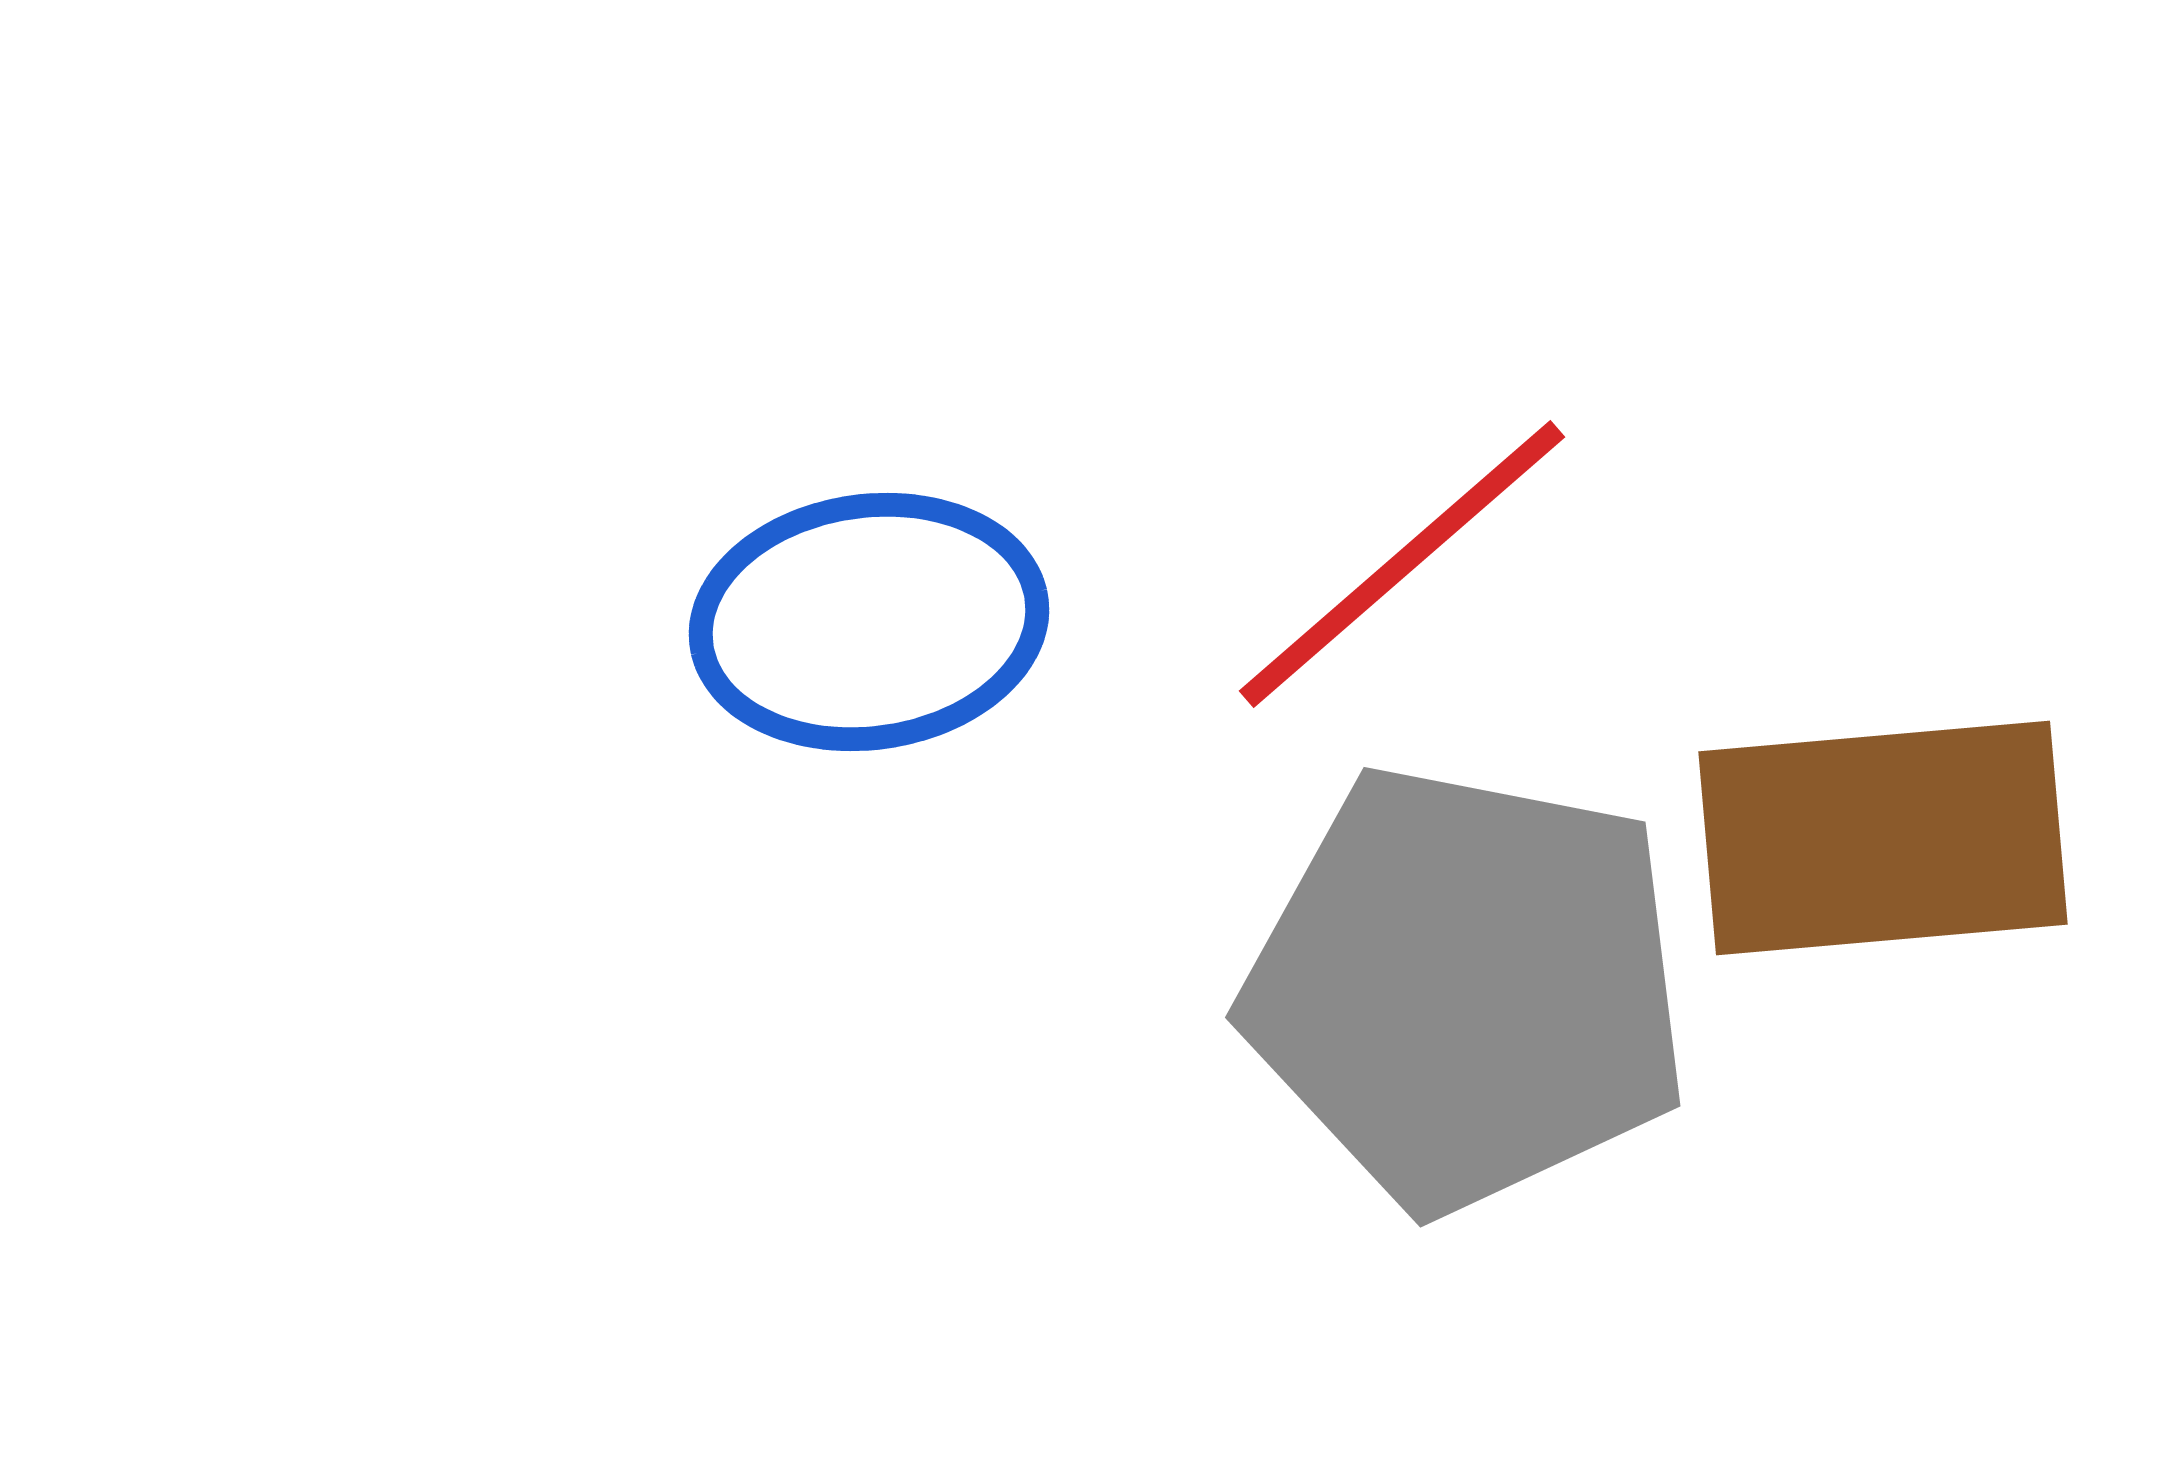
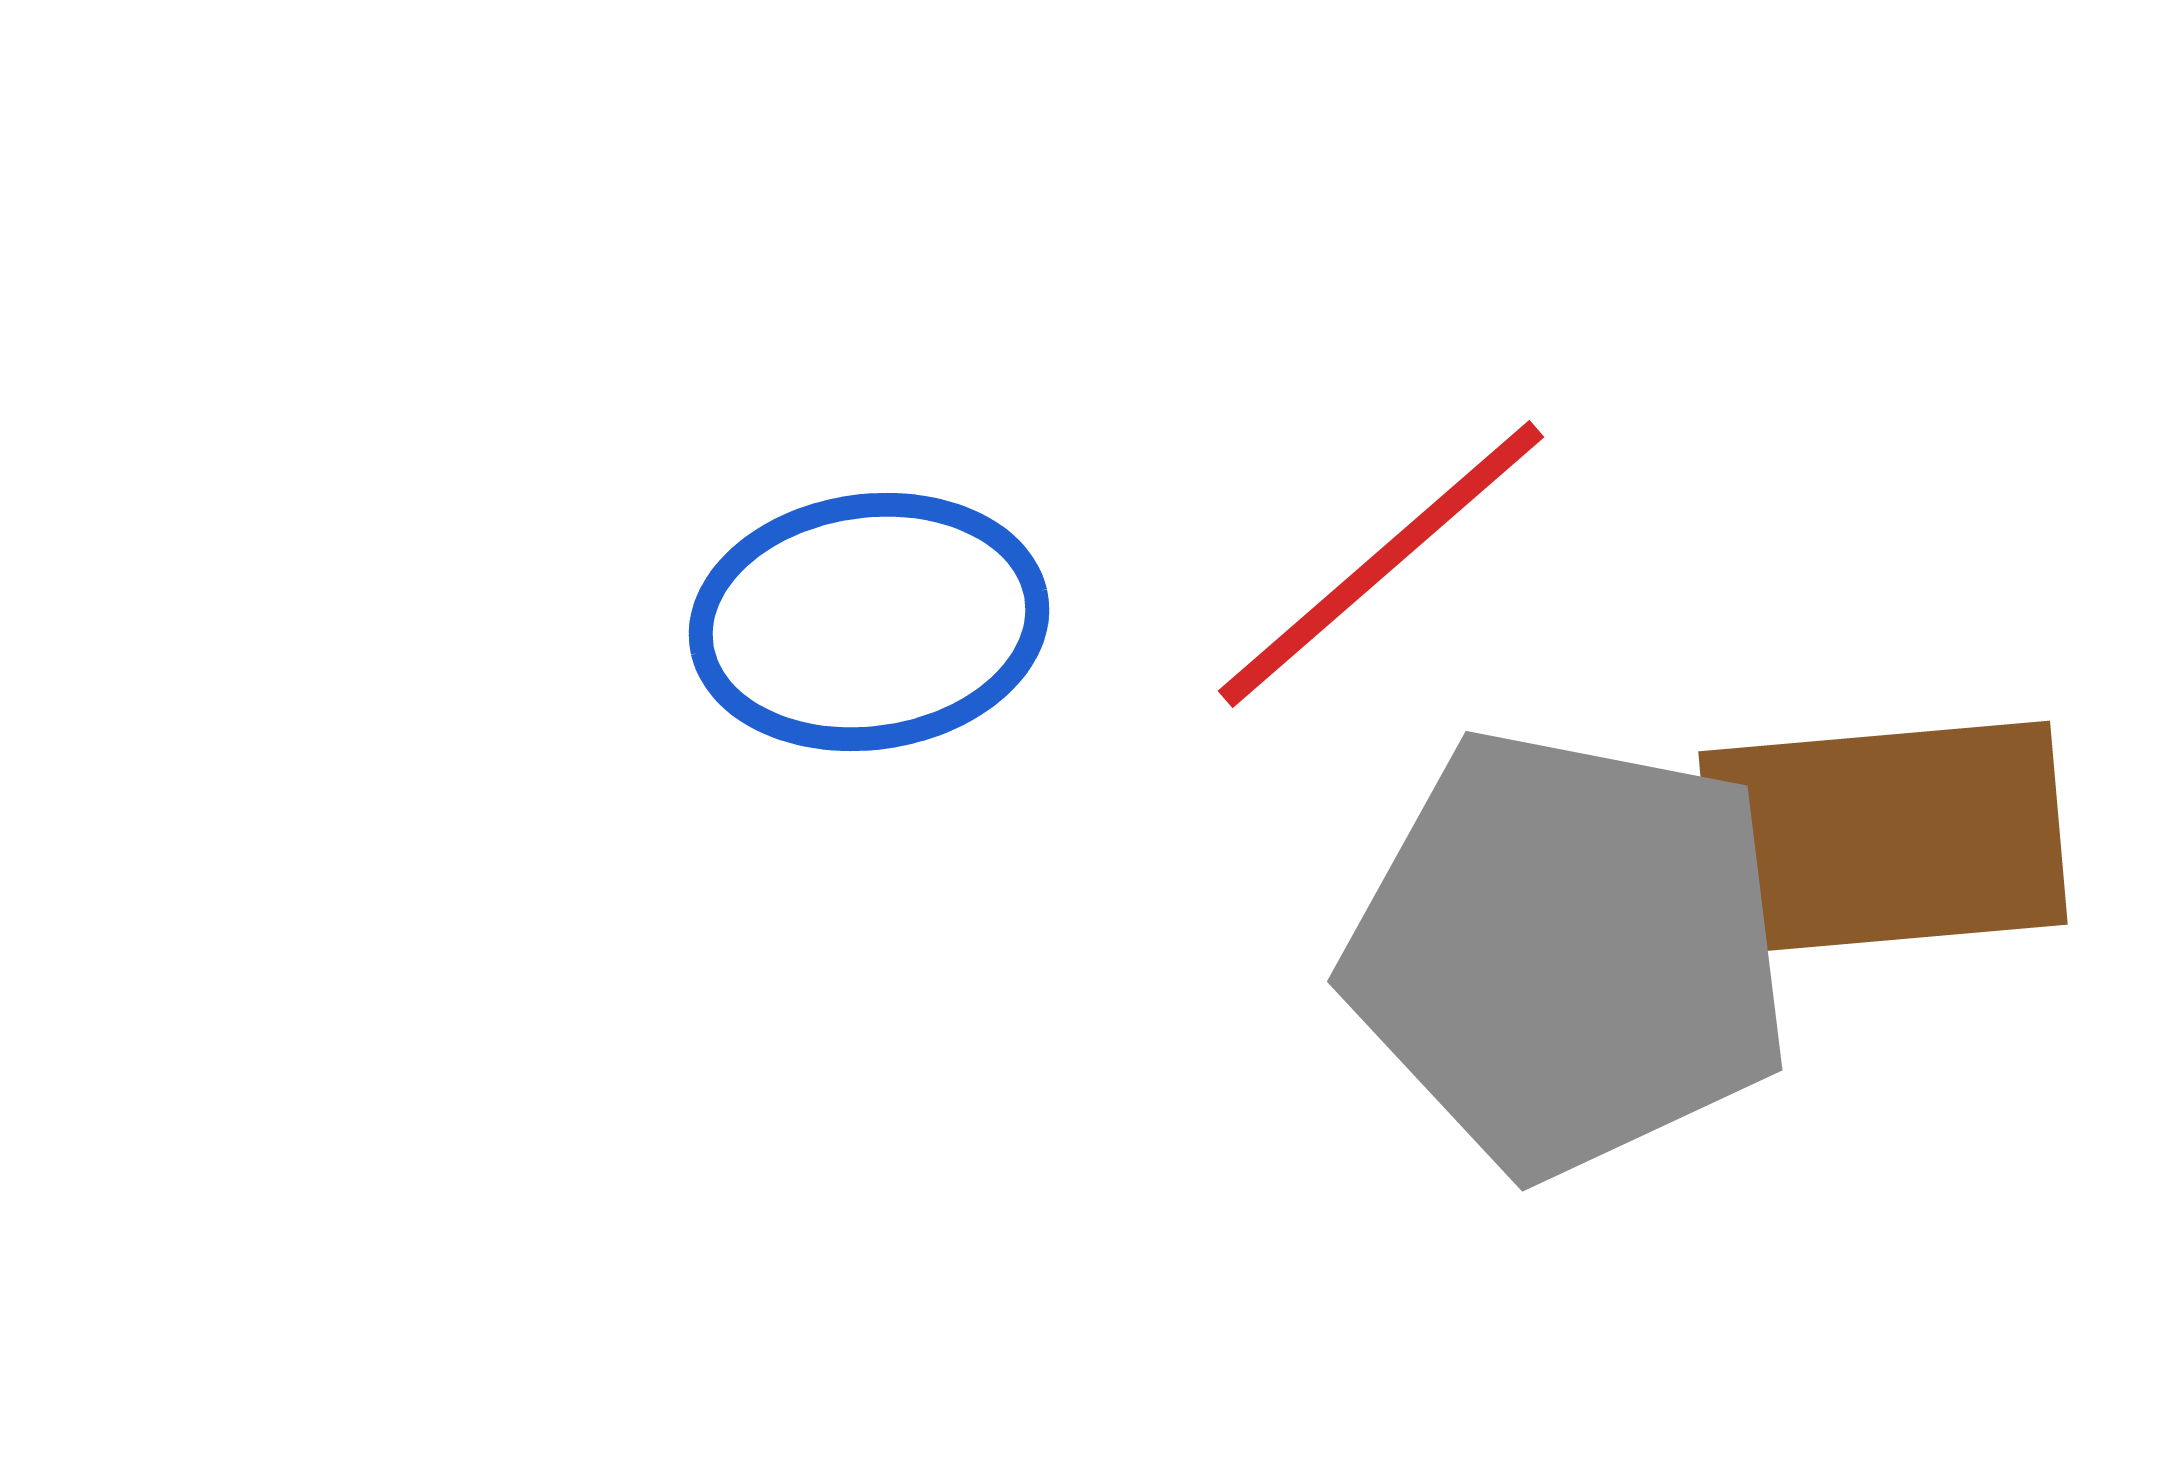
red line: moved 21 px left
gray pentagon: moved 102 px right, 36 px up
